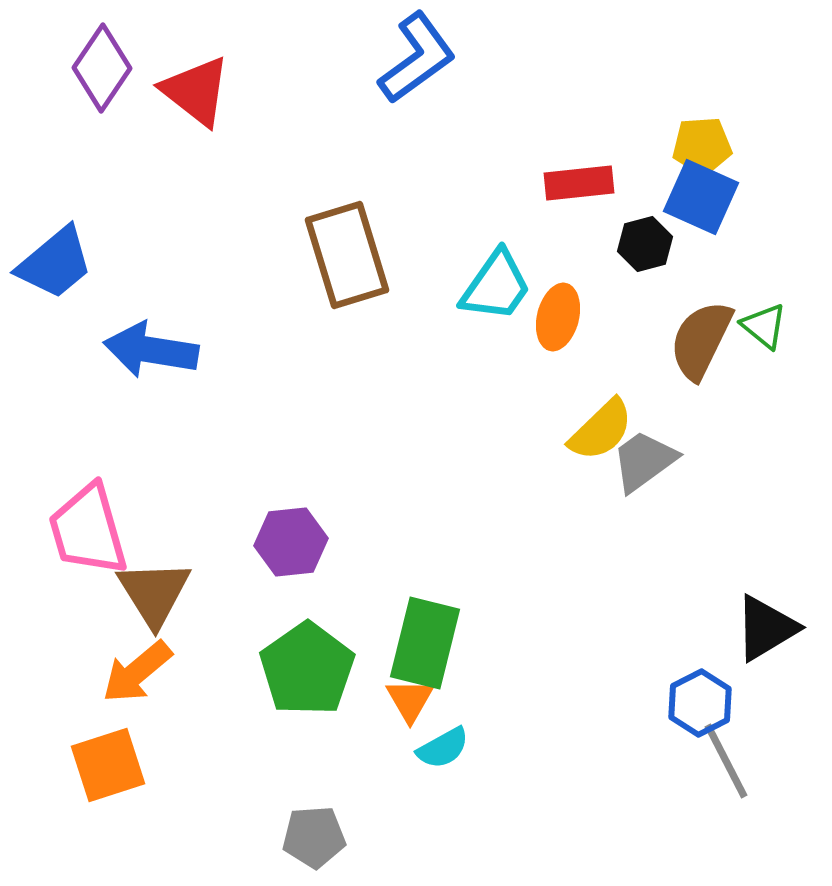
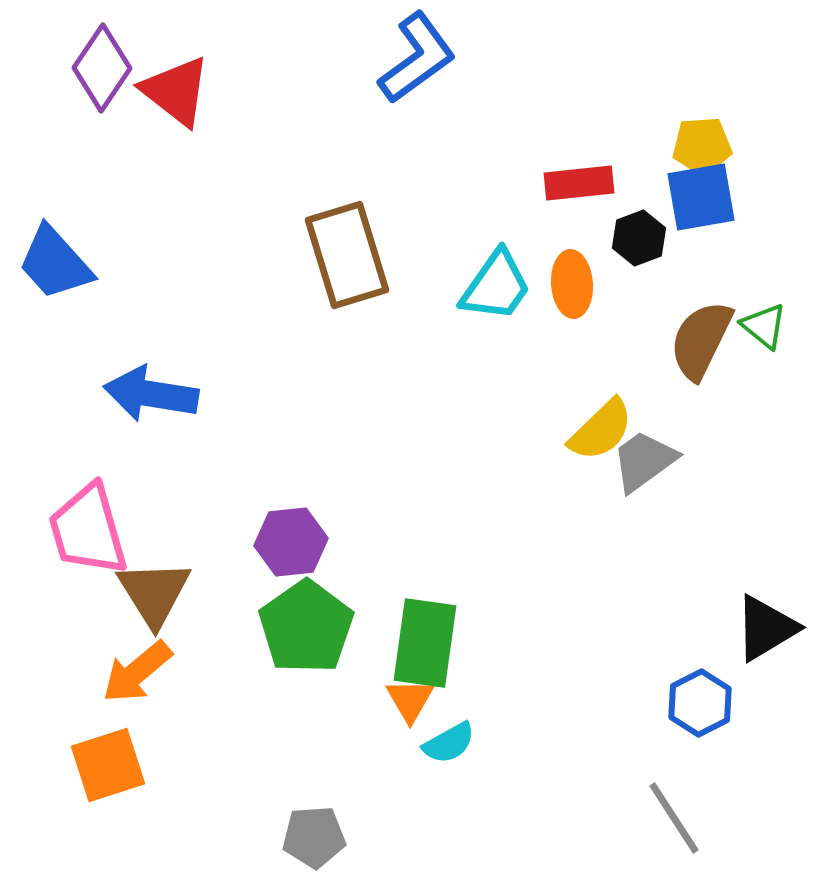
red triangle: moved 20 px left
blue square: rotated 34 degrees counterclockwise
black hexagon: moved 6 px left, 6 px up; rotated 6 degrees counterclockwise
blue trapezoid: rotated 88 degrees clockwise
orange ellipse: moved 14 px right, 33 px up; rotated 18 degrees counterclockwise
blue arrow: moved 44 px down
green rectangle: rotated 6 degrees counterclockwise
green pentagon: moved 1 px left, 42 px up
cyan semicircle: moved 6 px right, 5 px up
gray line: moved 52 px left, 57 px down; rotated 6 degrees counterclockwise
